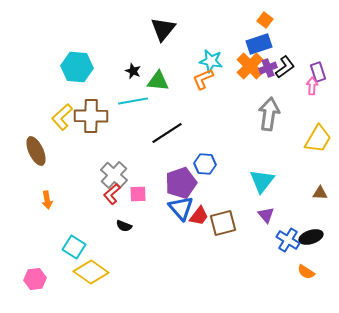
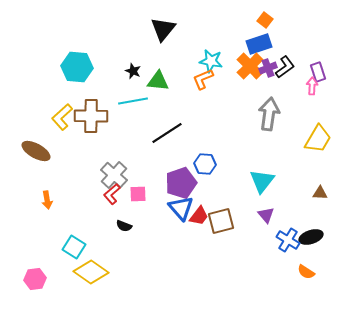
brown ellipse: rotated 36 degrees counterclockwise
brown square: moved 2 px left, 2 px up
